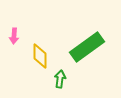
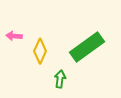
pink arrow: rotated 91 degrees clockwise
yellow diamond: moved 5 px up; rotated 25 degrees clockwise
